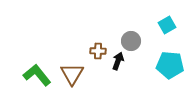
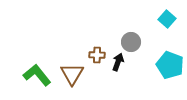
cyan square: moved 6 px up; rotated 18 degrees counterclockwise
gray circle: moved 1 px down
brown cross: moved 1 px left, 4 px down
black arrow: moved 1 px down
cyan pentagon: rotated 16 degrees clockwise
